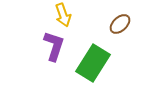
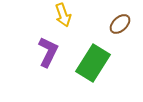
purple L-shape: moved 6 px left, 6 px down; rotated 8 degrees clockwise
